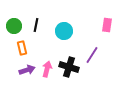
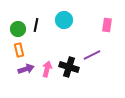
green circle: moved 4 px right, 3 px down
cyan circle: moved 11 px up
orange rectangle: moved 3 px left, 2 px down
purple line: rotated 30 degrees clockwise
purple arrow: moved 1 px left, 1 px up
